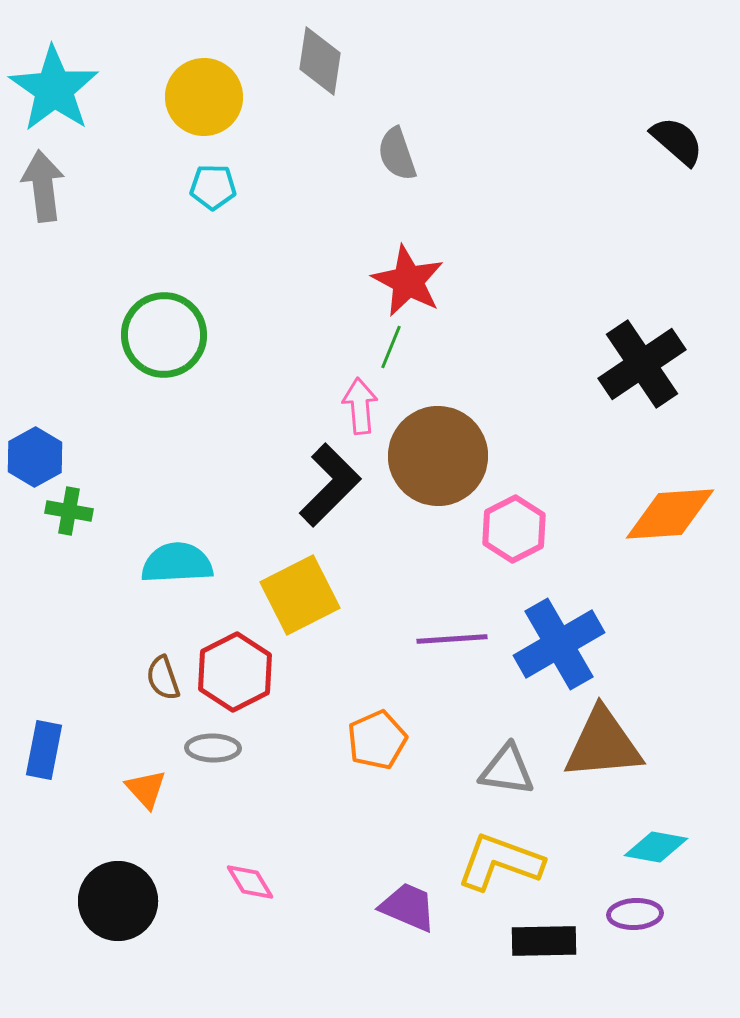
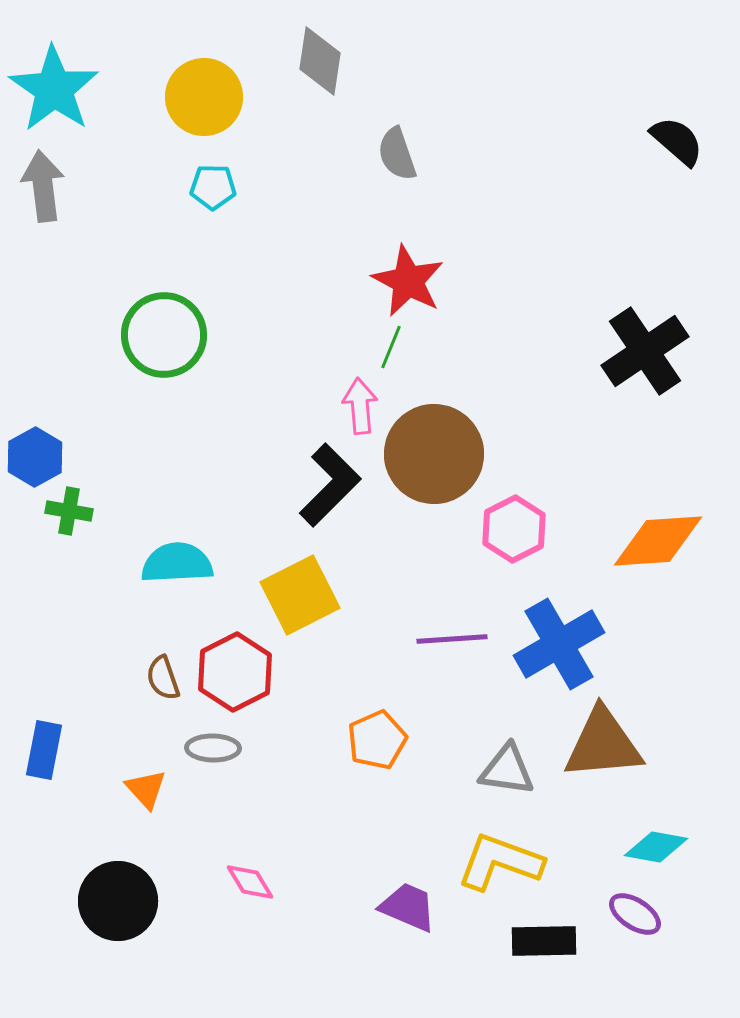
black cross: moved 3 px right, 13 px up
brown circle: moved 4 px left, 2 px up
orange diamond: moved 12 px left, 27 px down
purple ellipse: rotated 36 degrees clockwise
